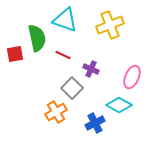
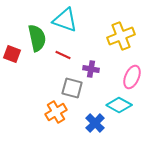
yellow cross: moved 11 px right, 11 px down
red square: moved 3 px left; rotated 30 degrees clockwise
purple cross: rotated 14 degrees counterclockwise
gray square: rotated 30 degrees counterclockwise
blue cross: rotated 18 degrees counterclockwise
